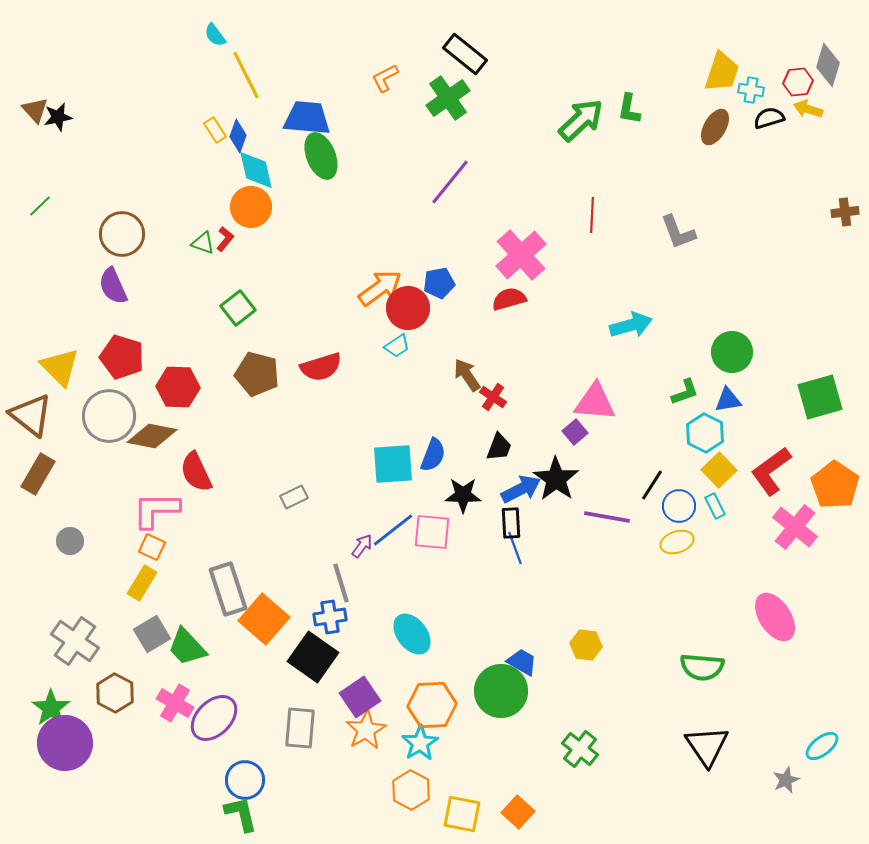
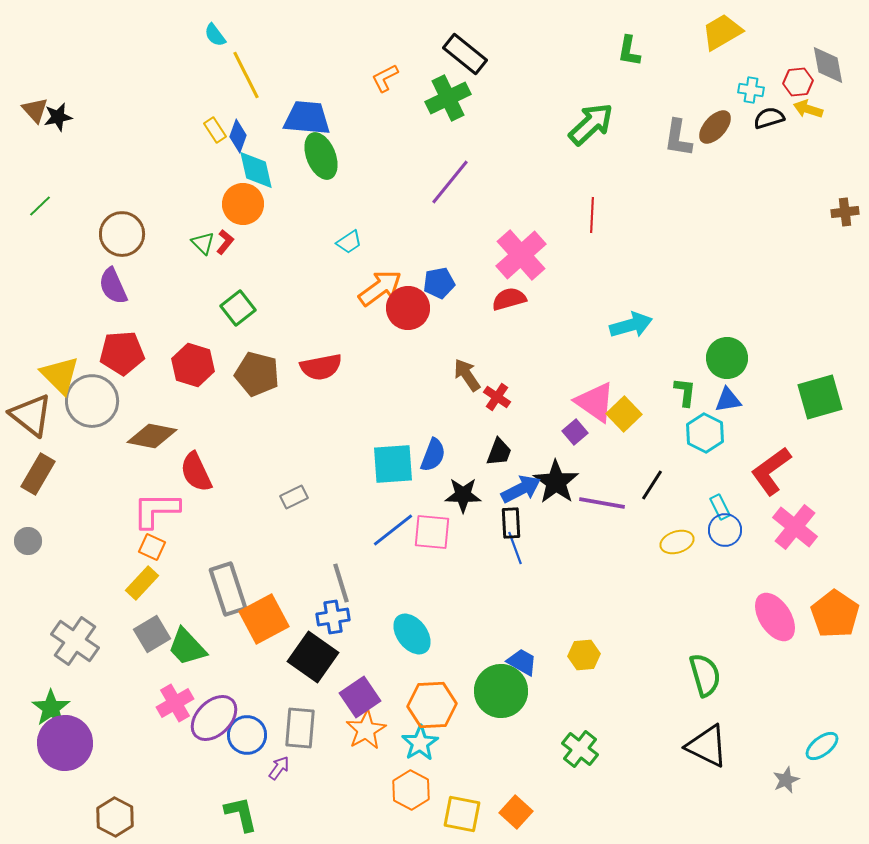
gray diamond at (828, 65): rotated 27 degrees counterclockwise
yellow trapezoid at (722, 72): moved 40 px up; rotated 138 degrees counterclockwise
green cross at (448, 98): rotated 9 degrees clockwise
green L-shape at (629, 109): moved 58 px up
green arrow at (581, 120): moved 10 px right, 4 px down
brown ellipse at (715, 127): rotated 12 degrees clockwise
orange circle at (251, 207): moved 8 px left, 3 px up
gray L-shape at (678, 232): moved 94 px up; rotated 30 degrees clockwise
red L-shape at (225, 239): moved 3 px down
green triangle at (203, 243): rotated 25 degrees clockwise
cyan trapezoid at (397, 346): moved 48 px left, 104 px up
green circle at (732, 352): moved 5 px left, 6 px down
red pentagon at (122, 357): moved 4 px up; rotated 21 degrees counterclockwise
yellow triangle at (60, 367): moved 8 px down
red semicircle at (321, 367): rotated 6 degrees clockwise
red hexagon at (178, 387): moved 15 px right, 22 px up; rotated 15 degrees clockwise
green L-shape at (685, 392): rotated 64 degrees counterclockwise
red cross at (493, 397): moved 4 px right
pink triangle at (595, 402): rotated 30 degrees clockwise
gray circle at (109, 416): moved 17 px left, 15 px up
black trapezoid at (499, 447): moved 5 px down
yellow square at (719, 470): moved 95 px left, 56 px up
black star at (556, 479): moved 3 px down
orange pentagon at (835, 485): moved 129 px down
blue circle at (679, 506): moved 46 px right, 24 px down
cyan rectangle at (715, 506): moved 5 px right, 1 px down
purple line at (607, 517): moved 5 px left, 14 px up
gray circle at (70, 541): moved 42 px left
purple arrow at (362, 546): moved 83 px left, 222 px down
yellow rectangle at (142, 583): rotated 12 degrees clockwise
blue cross at (330, 617): moved 3 px right
orange square at (264, 619): rotated 21 degrees clockwise
yellow hexagon at (586, 645): moved 2 px left, 10 px down; rotated 12 degrees counterclockwise
green semicircle at (702, 667): moved 3 px right, 8 px down; rotated 111 degrees counterclockwise
brown hexagon at (115, 693): moved 124 px down
pink cross at (175, 703): rotated 30 degrees clockwise
black triangle at (707, 746): rotated 30 degrees counterclockwise
blue circle at (245, 780): moved 2 px right, 45 px up
orange square at (518, 812): moved 2 px left
